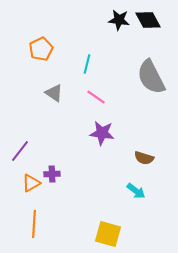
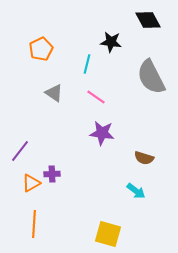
black star: moved 8 px left, 22 px down
